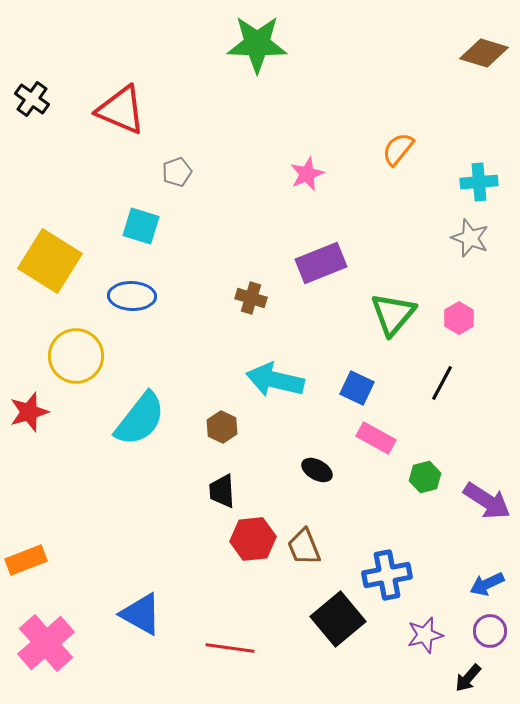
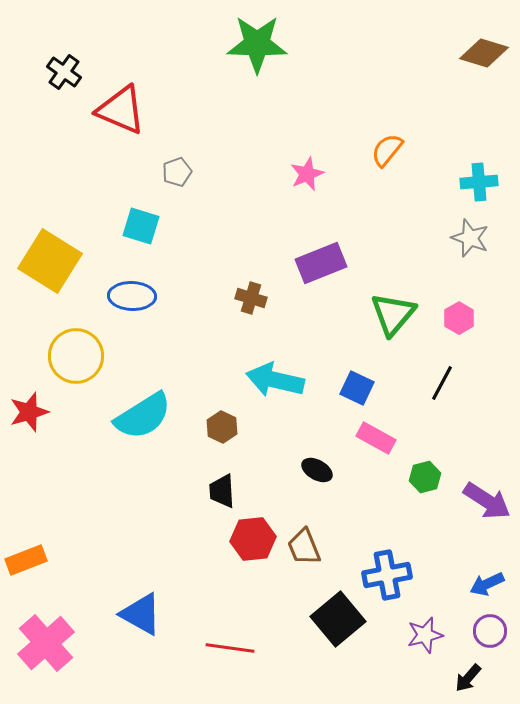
black cross: moved 32 px right, 27 px up
orange semicircle: moved 11 px left, 1 px down
cyan semicircle: moved 3 px right, 3 px up; rotated 20 degrees clockwise
